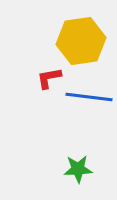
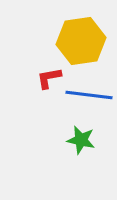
blue line: moved 2 px up
green star: moved 3 px right, 29 px up; rotated 16 degrees clockwise
